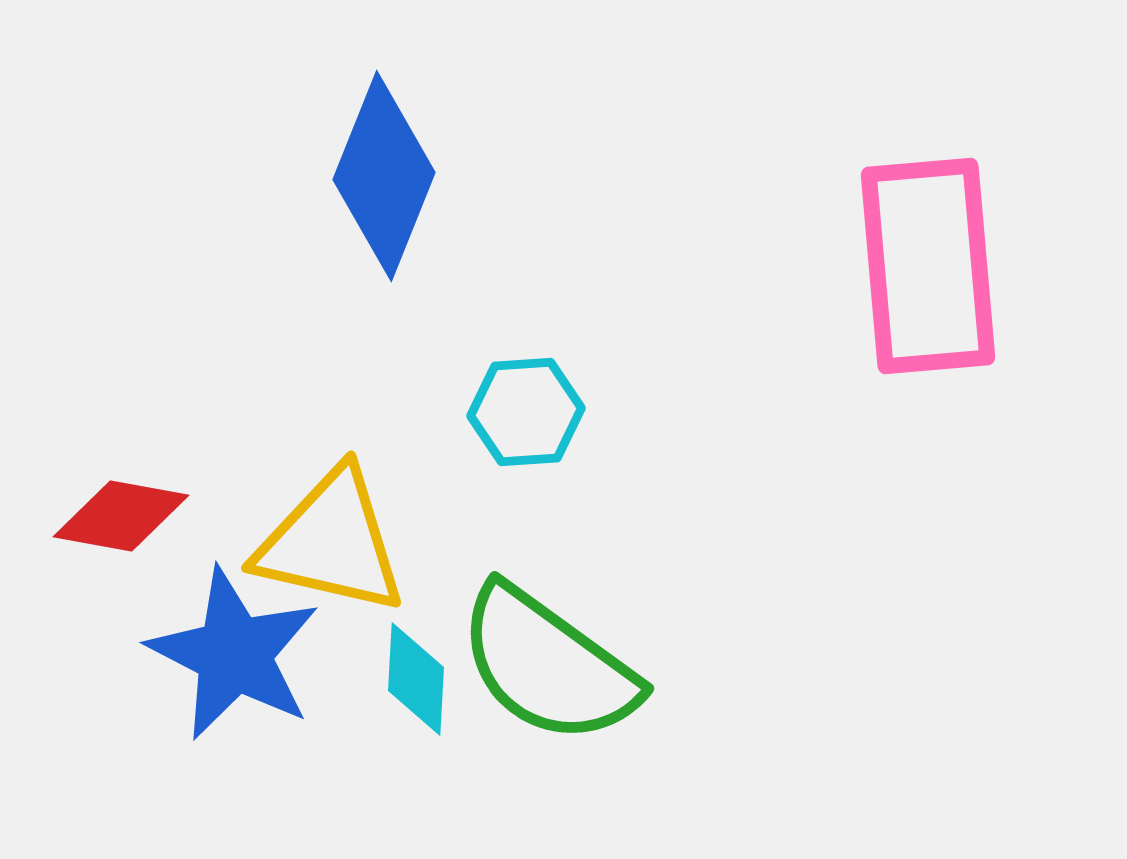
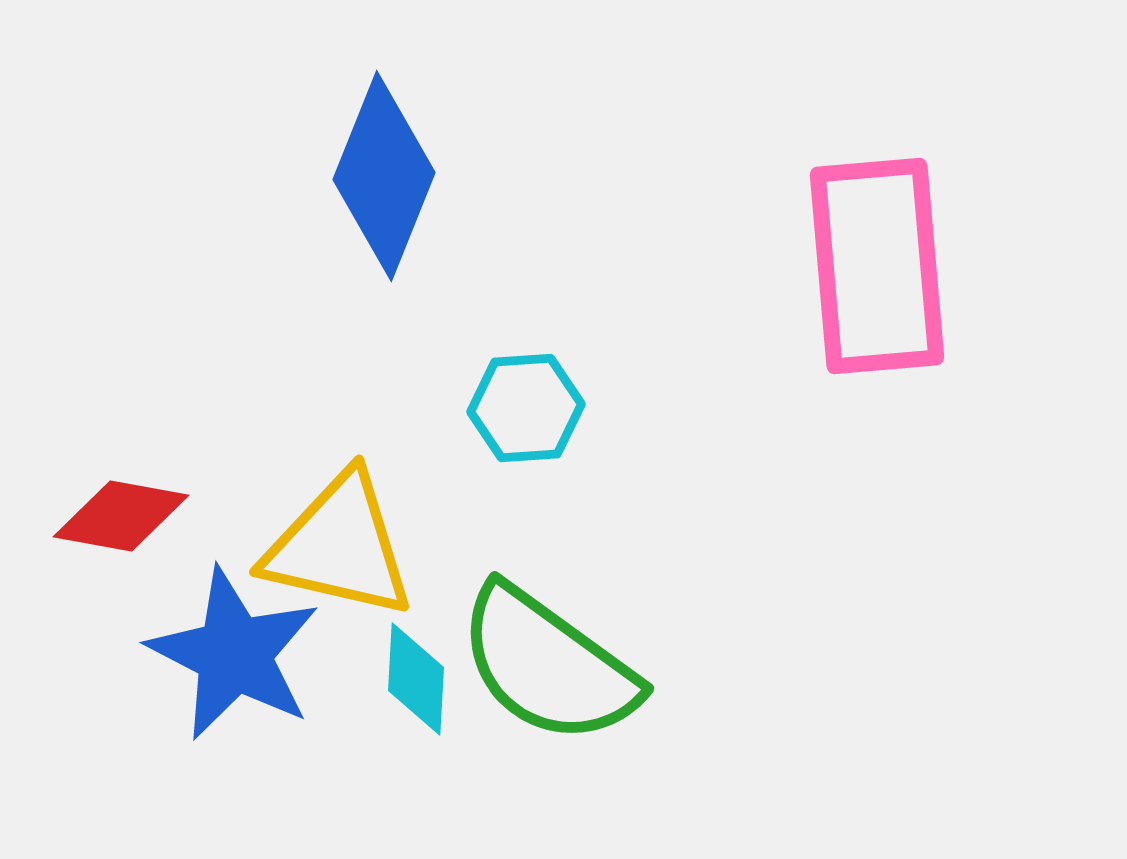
pink rectangle: moved 51 px left
cyan hexagon: moved 4 px up
yellow triangle: moved 8 px right, 4 px down
